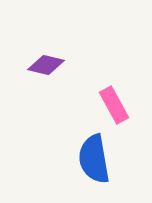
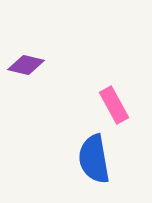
purple diamond: moved 20 px left
